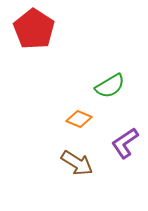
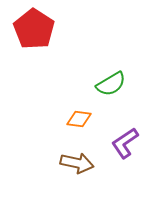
green semicircle: moved 1 px right, 2 px up
orange diamond: rotated 15 degrees counterclockwise
brown arrow: rotated 20 degrees counterclockwise
